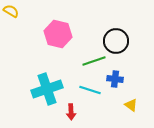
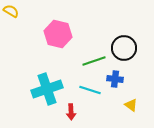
black circle: moved 8 px right, 7 px down
